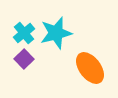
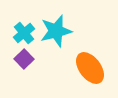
cyan star: moved 2 px up
